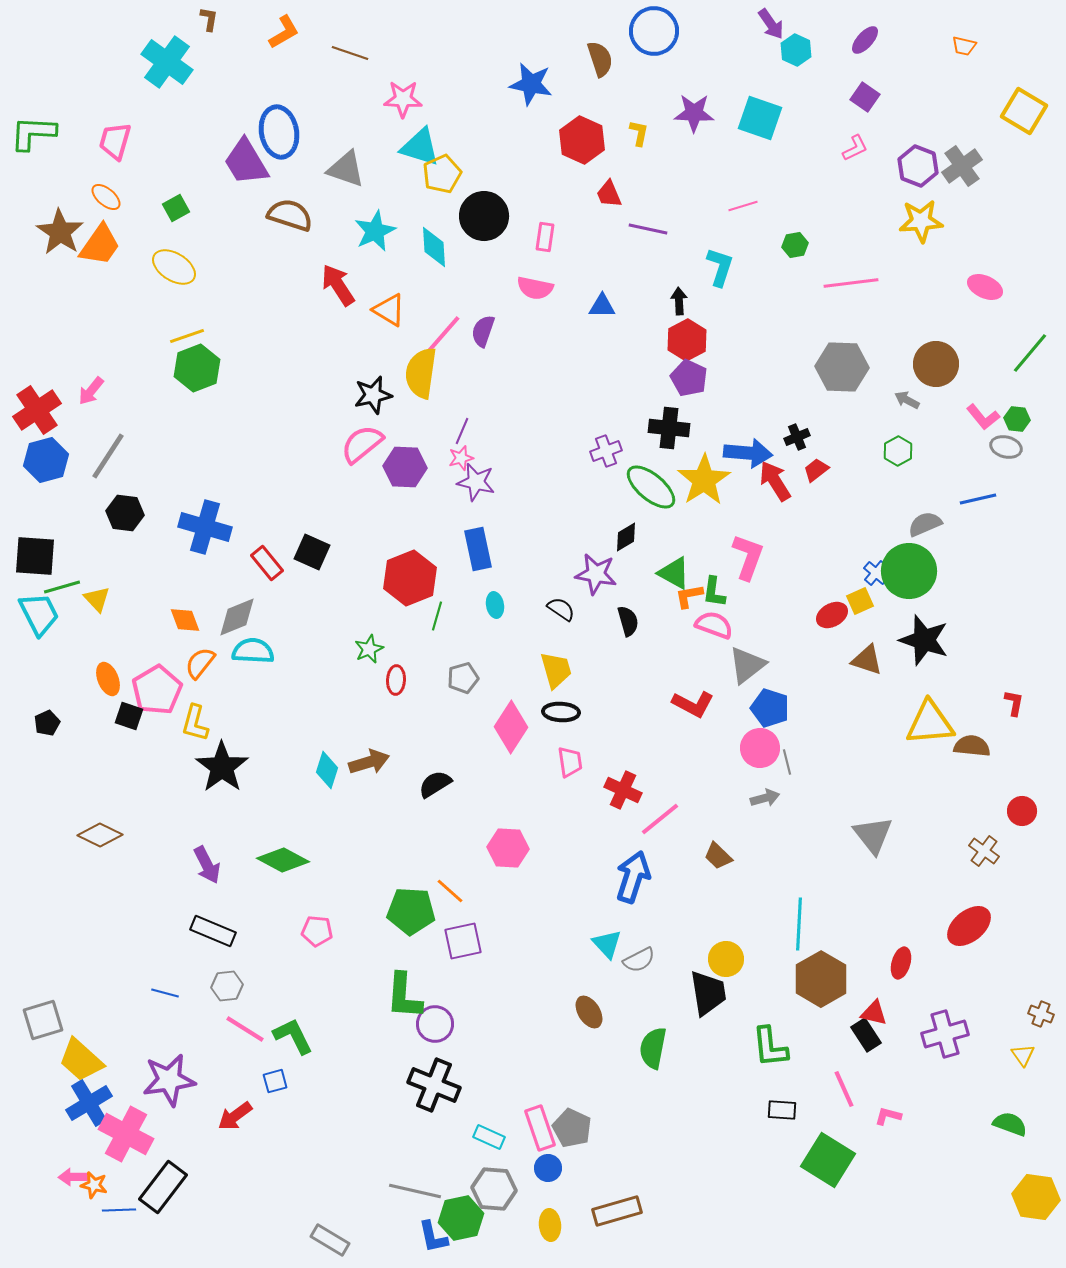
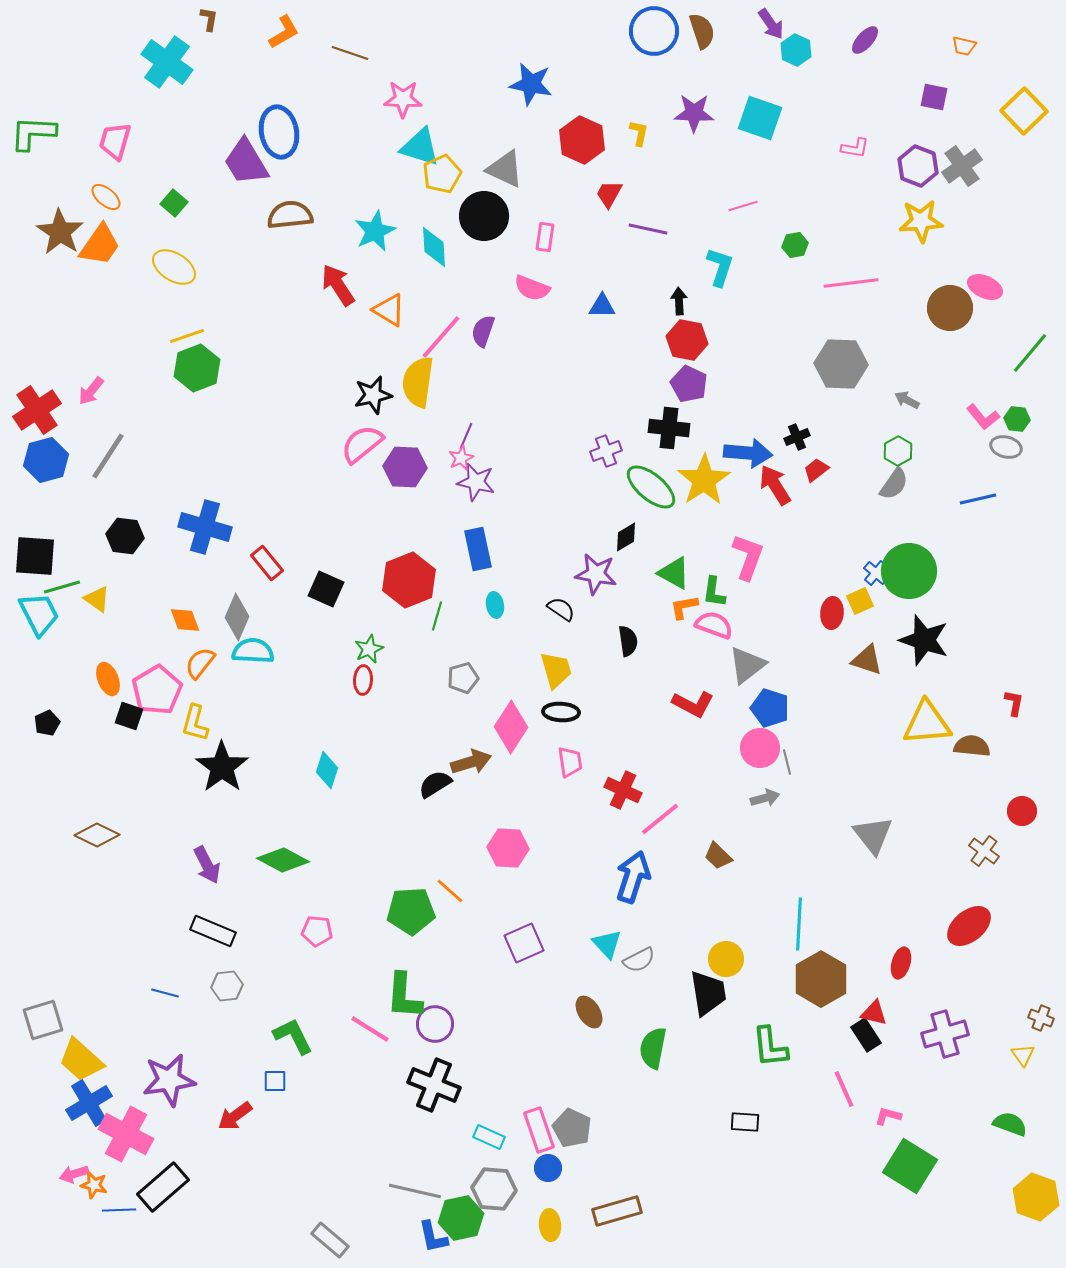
brown semicircle at (600, 59): moved 102 px right, 28 px up
purple square at (865, 97): moved 69 px right; rotated 24 degrees counterclockwise
yellow square at (1024, 111): rotated 15 degrees clockwise
pink L-shape at (855, 148): rotated 36 degrees clockwise
gray triangle at (346, 169): moved 159 px right; rotated 6 degrees clockwise
red trapezoid at (609, 194): rotated 52 degrees clockwise
green square at (176, 208): moved 2 px left, 5 px up; rotated 20 degrees counterclockwise
brown semicircle at (290, 215): rotated 24 degrees counterclockwise
pink semicircle at (535, 288): moved 3 px left; rotated 9 degrees clockwise
red hexagon at (687, 340): rotated 21 degrees counterclockwise
brown circle at (936, 364): moved 14 px right, 56 px up
gray hexagon at (842, 367): moved 1 px left, 3 px up
yellow semicircle at (421, 373): moved 3 px left, 9 px down
purple pentagon at (689, 378): moved 6 px down
purple line at (462, 431): moved 4 px right, 5 px down
pink star at (461, 458): rotated 10 degrees counterclockwise
red arrow at (775, 481): moved 4 px down
black hexagon at (125, 513): moved 23 px down
gray semicircle at (925, 524): moved 31 px left, 40 px up; rotated 148 degrees clockwise
black square at (312, 552): moved 14 px right, 37 px down
red hexagon at (410, 578): moved 1 px left, 2 px down
orange L-shape at (689, 596): moved 5 px left, 11 px down
yellow triangle at (97, 599): rotated 12 degrees counterclockwise
red ellipse at (832, 615): moved 2 px up; rotated 56 degrees counterclockwise
gray diamond at (237, 617): rotated 45 degrees counterclockwise
black semicircle at (628, 621): moved 20 px down; rotated 8 degrees clockwise
red ellipse at (396, 680): moved 33 px left
yellow triangle at (930, 723): moved 3 px left
brown arrow at (369, 762): moved 102 px right
brown diamond at (100, 835): moved 3 px left
green pentagon at (411, 911): rotated 6 degrees counterclockwise
purple square at (463, 941): moved 61 px right, 2 px down; rotated 12 degrees counterclockwise
brown cross at (1041, 1014): moved 4 px down
pink line at (245, 1029): moved 125 px right
blue square at (275, 1081): rotated 15 degrees clockwise
black rectangle at (782, 1110): moved 37 px left, 12 px down
pink rectangle at (540, 1128): moved 1 px left, 2 px down
green square at (828, 1160): moved 82 px right, 6 px down
pink arrow at (73, 1177): moved 1 px right, 3 px up; rotated 16 degrees counterclockwise
black rectangle at (163, 1187): rotated 12 degrees clockwise
yellow hexagon at (1036, 1197): rotated 12 degrees clockwise
gray rectangle at (330, 1240): rotated 9 degrees clockwise
